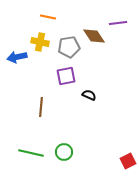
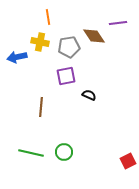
orange line: rotated 70 degrees clockwise
